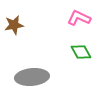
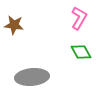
pink L-shape: rotated 95 degrees clockwise
brown star: rotated 18 degrees clockwise
